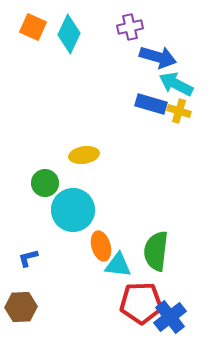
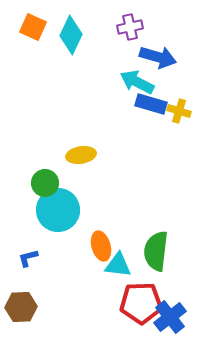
cyan diamond: moved 2 px right, 1 px down
cyan arrow: moved 39 px left, 2 px up
yellow ellipse: moved 3 px left
cyan circle: moved 15 px left
